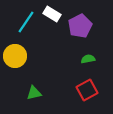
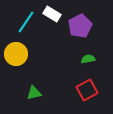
yellow circle: moved 1 px right, 2 px up
